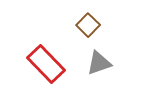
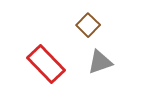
gray triangle: moved 1 px right, 1 px up
